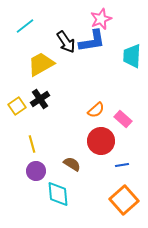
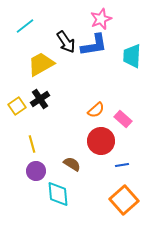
blue L-shape: moved 2 px right, 4 px down
